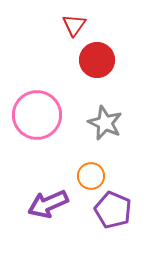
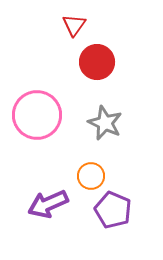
red circle: moved 2 px down
